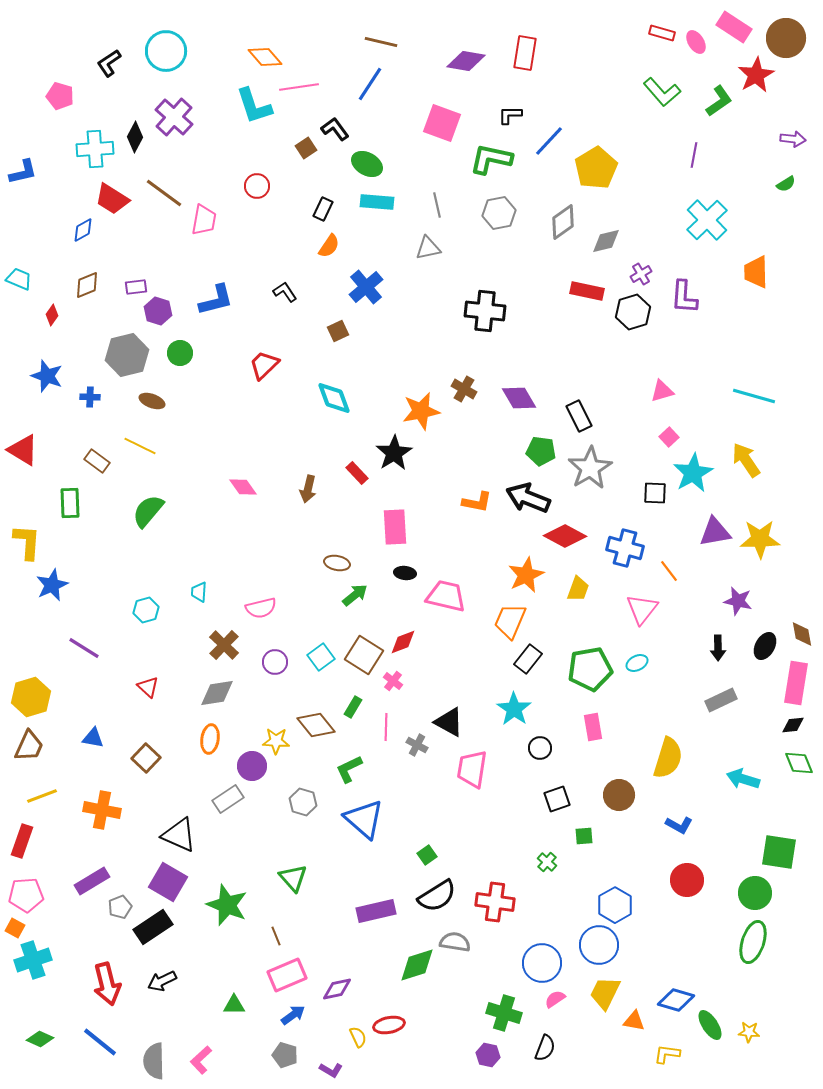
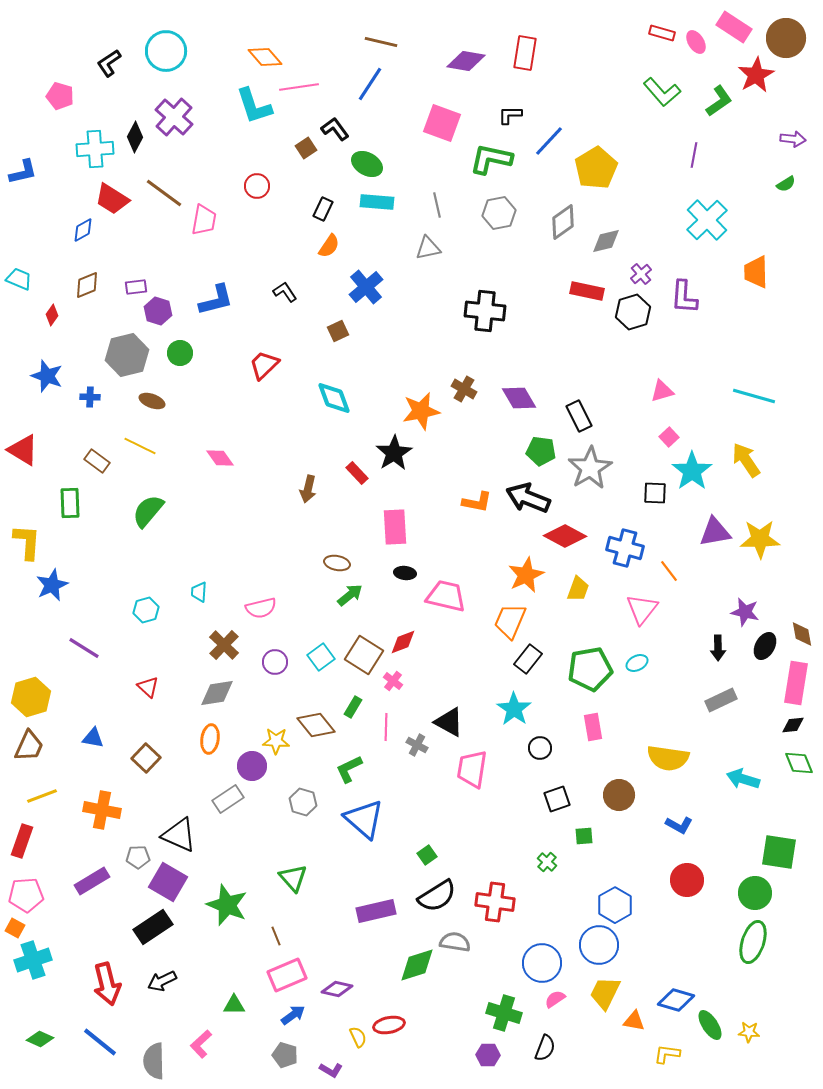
purple cross at (641, 274): rotated 10 degrees counterclockwise
cyan star at (693, 473): moved 1 px left, 2 px up; rotated 6 degrees counterclockwise
pink diamond at (243, 487): moved 23 px left, 29 px up
green arrow at (355, 595): moved 5 px left
purple star at (738, 601): moved 7 px right, 11 px down
yellow semicircle at (668, 758): rotated 81 degrees clockwise
gray pentagon at (120, 907): moved 18 px right, 50 px up; rotated 20 degrees clockwise
purple diamond at (337, 989): rotated 24 degrees clockwise
purple hexagon at (488, 1055): rotated 10 degrees counterclockwise
pink L-shape at (201, 1060): moved 16 px up
